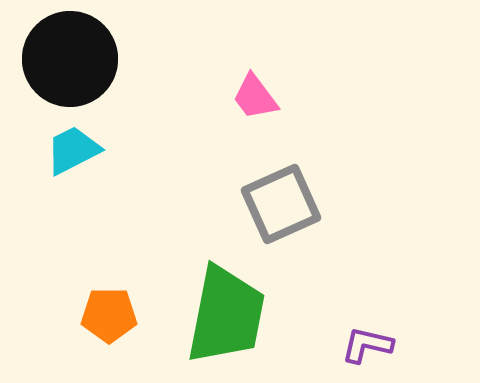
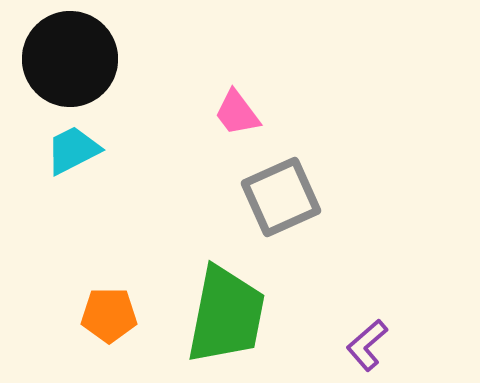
pink trapezoid: moved 18 px left, 16 px down
gray square: moved 7 px up
purple L-shape: rotated 54 degrees counterclockwise
